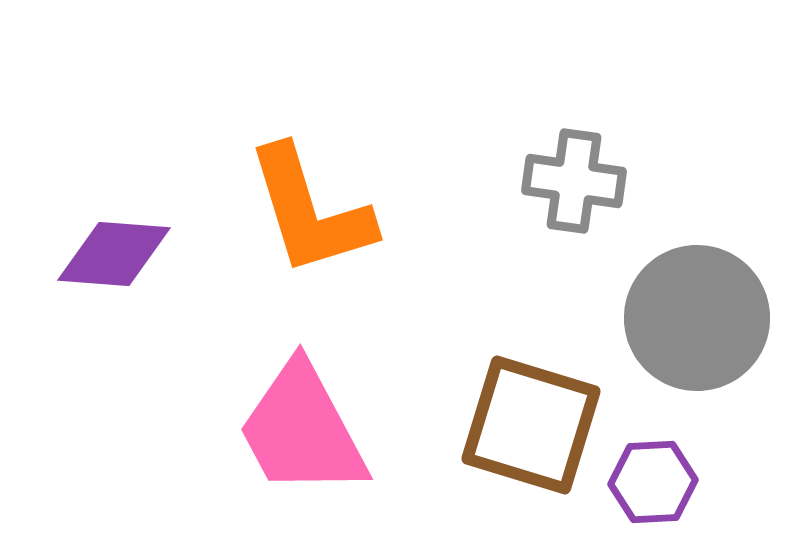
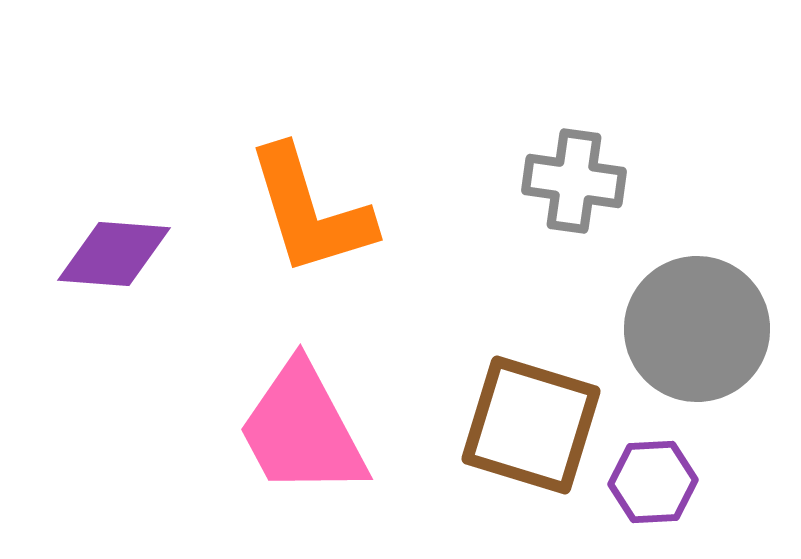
gray circle: moved 11 px down
